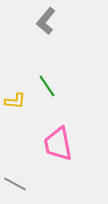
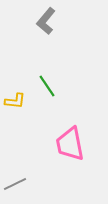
pink trapezoid: moved 12 px right
gray line: rotated 55 degrees counterclockwise
